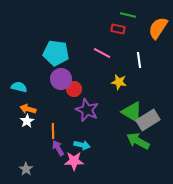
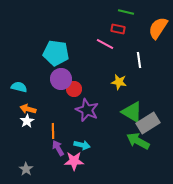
green line: moved 2 px left, 3 px up
pink line: moved 3 px right, 9 px up
gray rectangle: moved 3 px down
